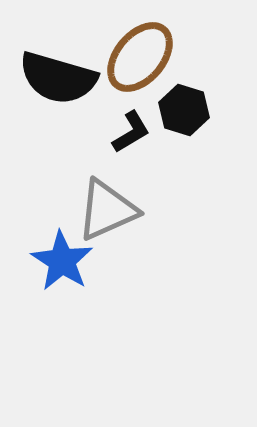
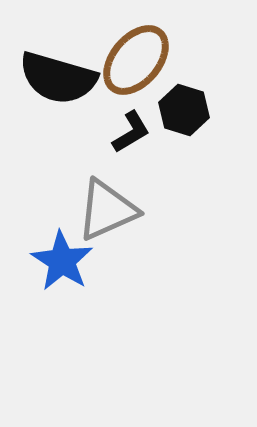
brown ellipse: moved 4 px left, 3 px down
